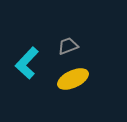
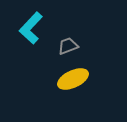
cyan L-shape: moved 4 px right, 35 px up
